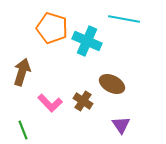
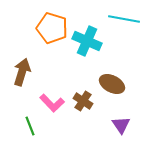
pink L-shape: moved 2 px right
green line: moved 7 px right, 4 px up
